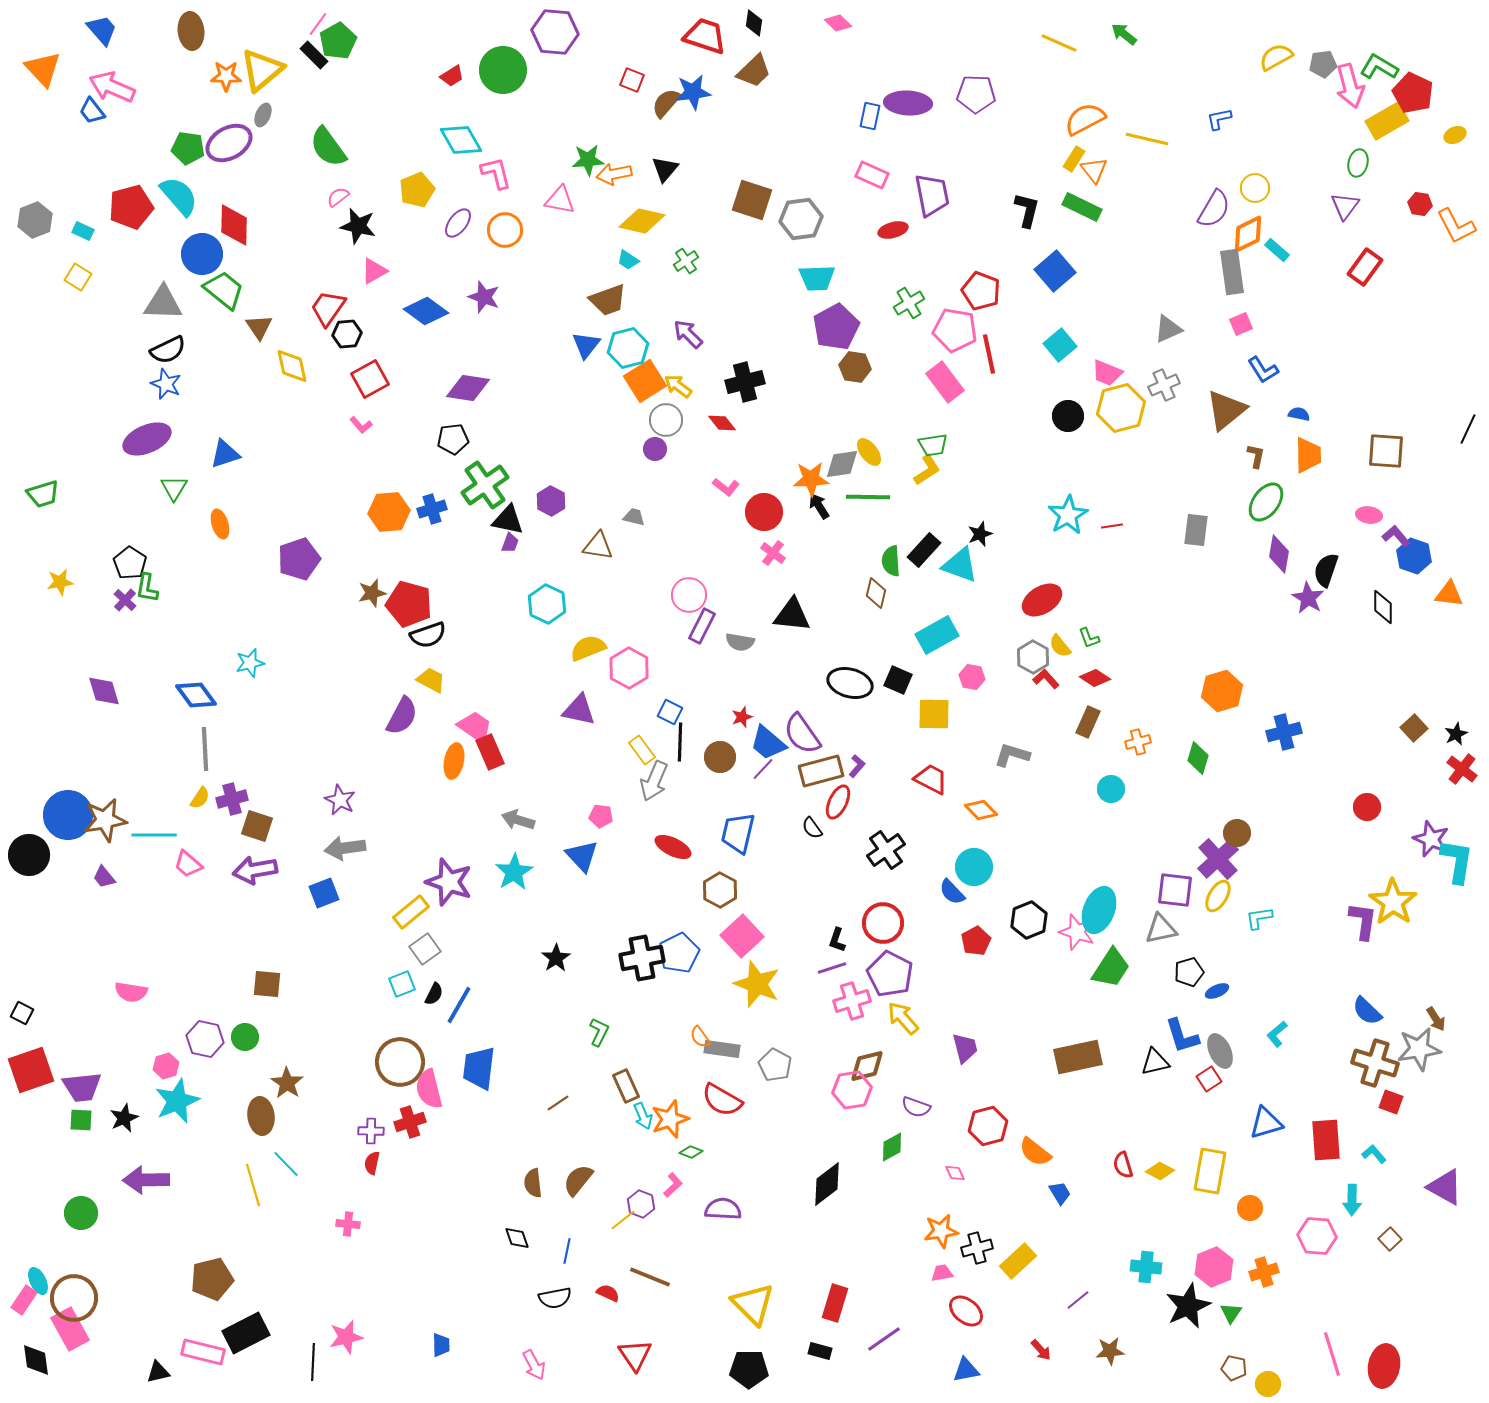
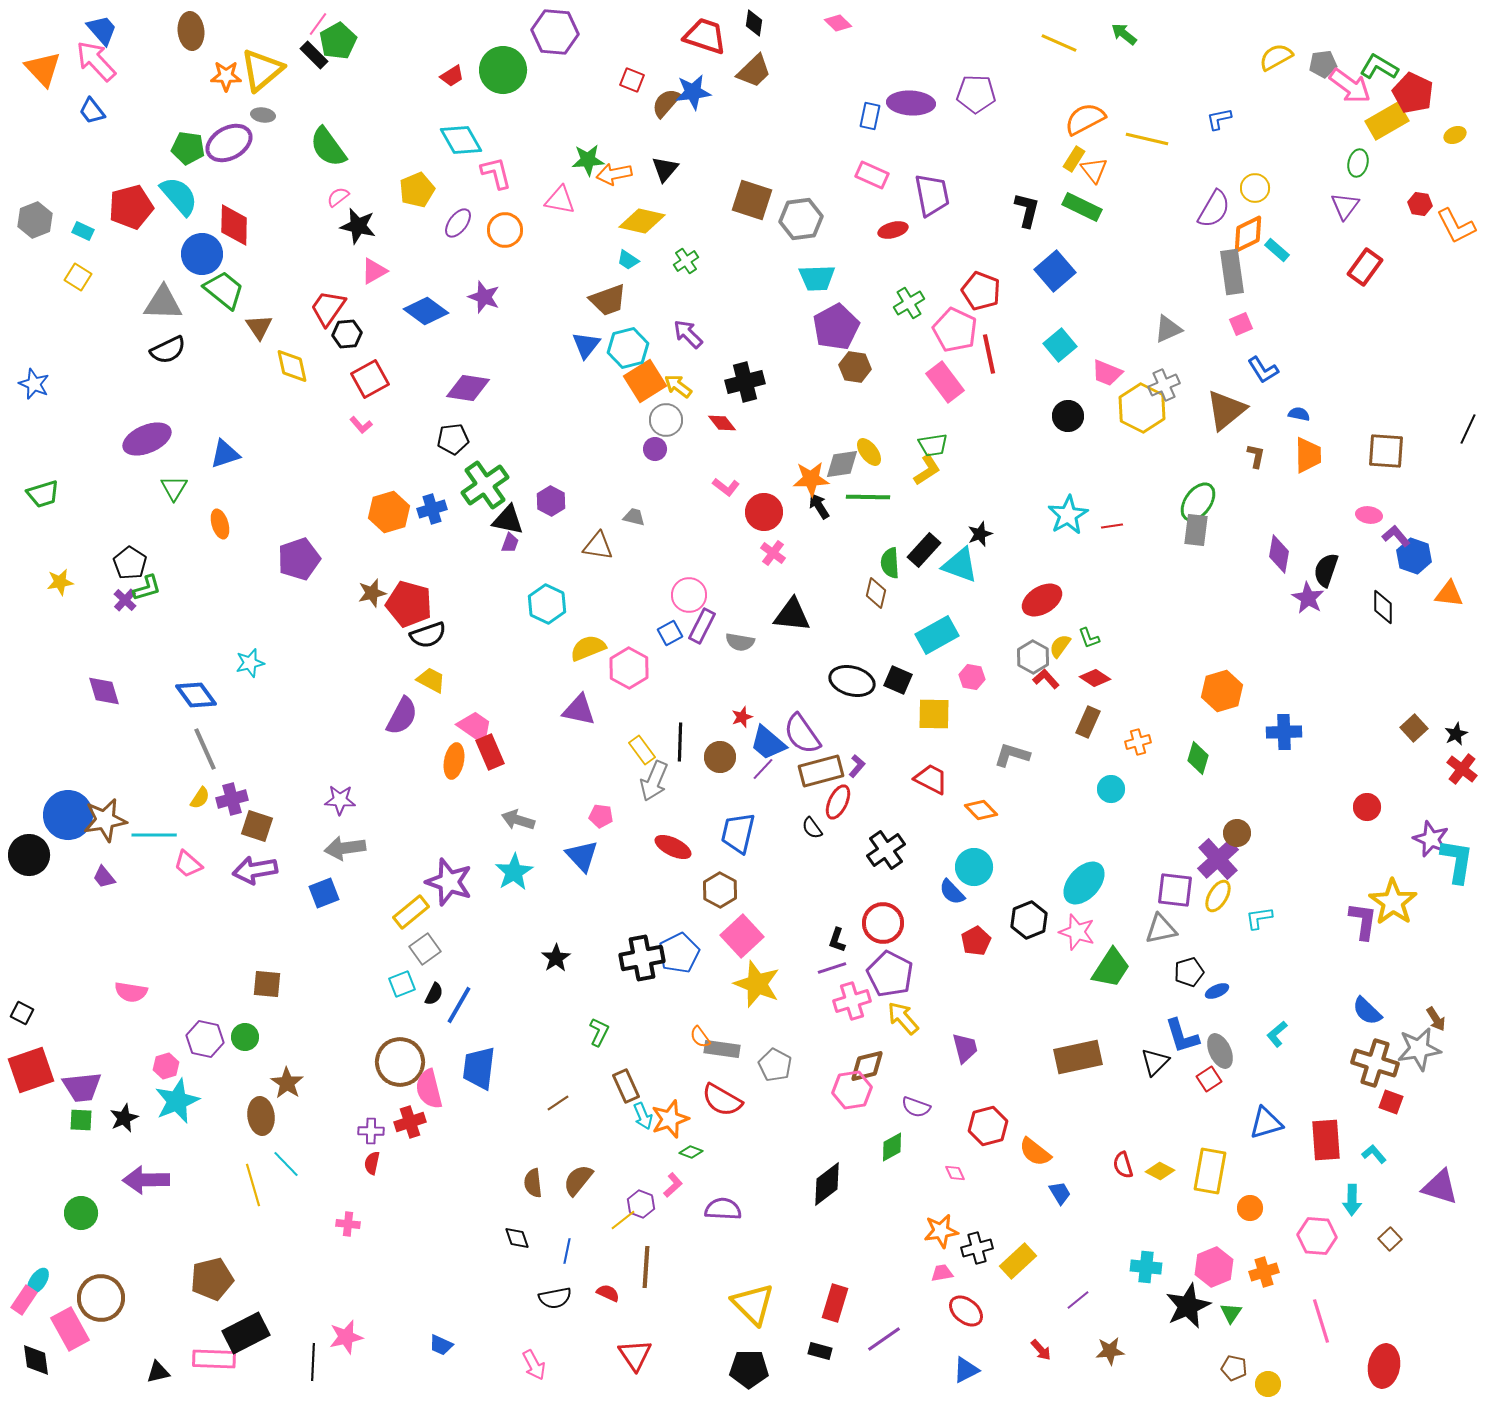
pink arrow at (1350, 86): rotated 39 degrees counterclockwise
pink arrow at (112, 87): moved 16 px left, 26 px up; rotated 24 degrees clockwise
purple ellipse at (908, 103): moved 3 px right
gray ellipse at (263, 115): rotated 75 degrees clockwise
pink pentagon at (955, 330): rotated 15 degrees clockwise
blue star at (166, 384): moved 132 px left
yellow hexagon at (1121, 408): moved 21 px right; rotated 18 degrees counterclockwise
green ellipse at (1266, 502): moved 68 px left
orange hexagon at (389, 512): rotated 12 degrees counterclockwise
green semicircle at (891, 561): moved 1 px left, 2 px down
green L-shape at (147, 588): rotated 116 degrees counterclockwise
yellow semicircle at (1060, 646): rotated 75 degrees clockwise
black ellipse at (850, 683): moved 2 px right, 2 px up
blue square at (670, 712): moved 79 px up; rotated 35 degrees clockwise
blue cross at (1284, 732): rotated 12 degrees clockwise
gray line at (205, 749): rotated 21 degrees counterclockwise
purple star at (340, 800): rotated 24 degrees counterclockwise
cyan ellipse at (1099, 910): moved 15 px left, 27 px up; rotated 21 degrees clockwise
black triangle at (1155, 1062): rotated 32 degrees counterclockwise
purple triangle at (1445, 1187): moved 5 px left; rotated 12 degrees counterclockwise
brown line at (650, 1277): moved 4 px left, 10 px up; rotated 72 degrees clockwise
cyan ellipse at (38, 1281): rotated 60 degrees clockwise
brown circle at (74, 1298): moved 27 px right
blue trapezoid at (441, 1345): rotated 115 degrees clockwise
pink rectangle at (203, 1352): moved 11 px right, 7 px down; rotated 12 degrees counterclockwise
pink line at (1332, 1354): moved 11 px left, 33 px up
blue triangle at (966, 1370): rotated 16 degrees counterclockwise
